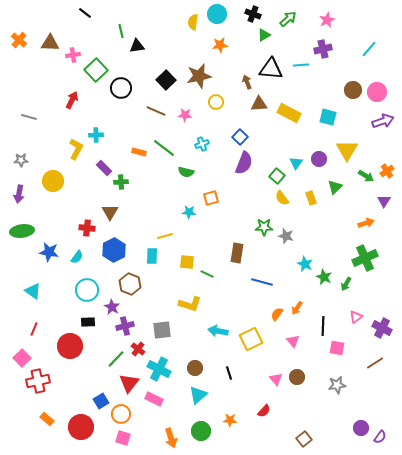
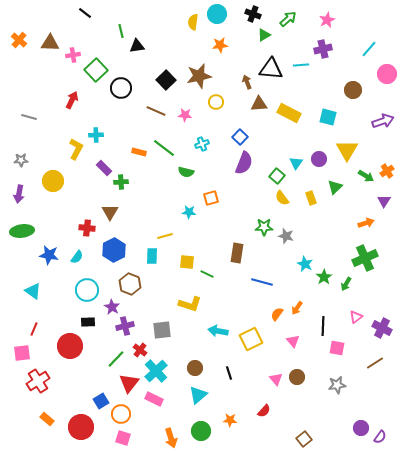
pink circle at (377, 92): moved 10 px right, 18 px up
blue star at (49, 252): moved 3 px down
green star at (324, 277): rotated 14 degrees clockwise
red cross at (138, 349): moved 2 px right, 1 px down
pink square at (22, 358): moved 5 px up; rotated 36 degrees clockwise
cyan cross at (159, 369): moved 3 px left, 2 px down; rotated 20 degrees clockwise
red cross at (38, 381): rotated 20 degrees counterclockwise
